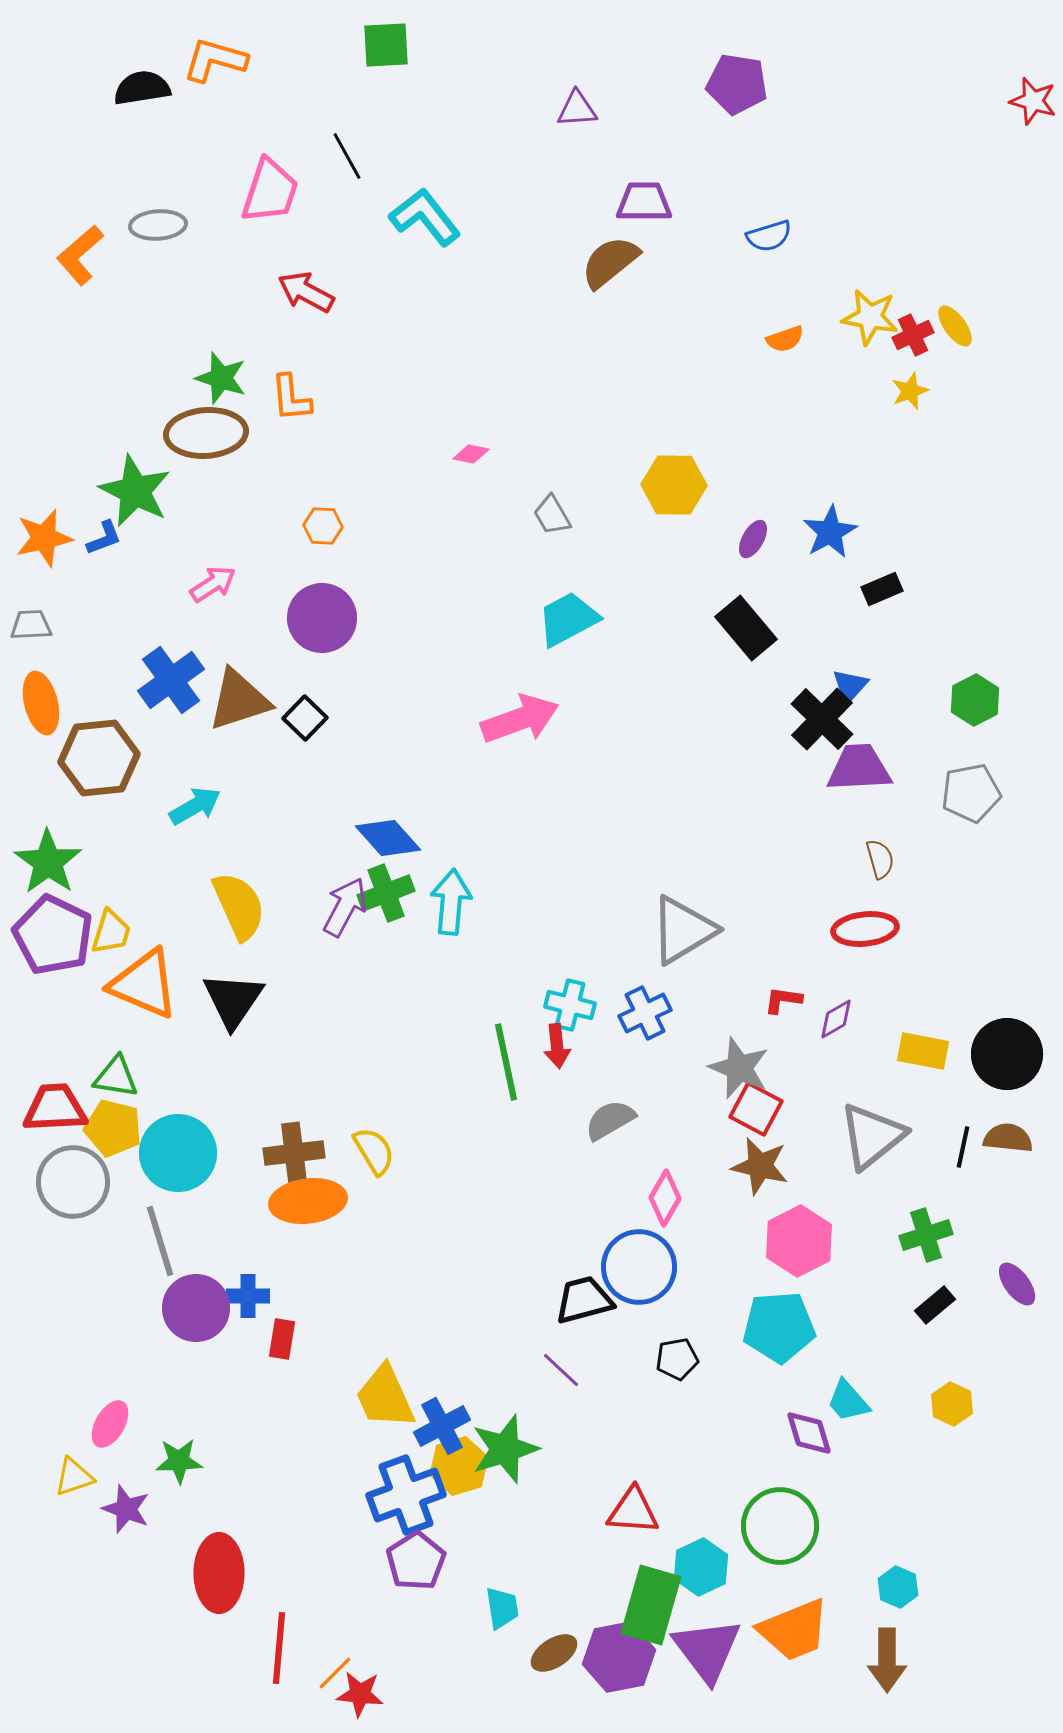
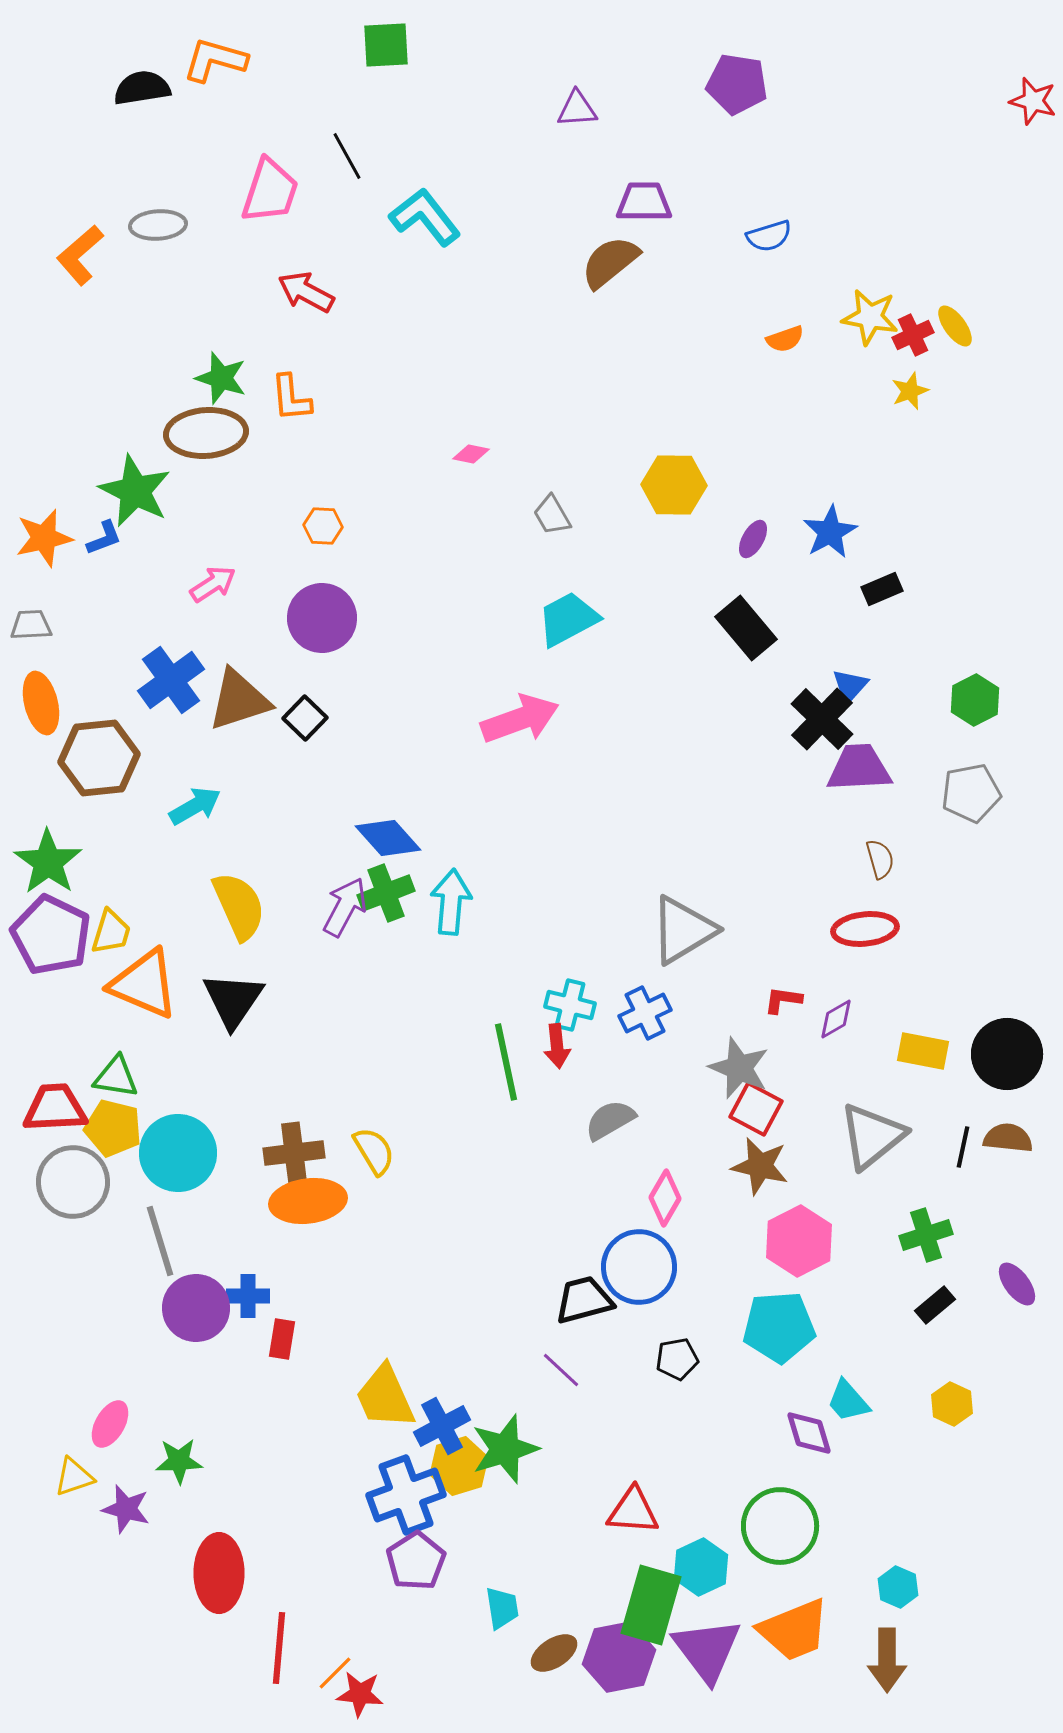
purple pentagon at (53, 935): moved 2 px left
purple star at (126, 1509): rotated 6 degrees counterclockwise
